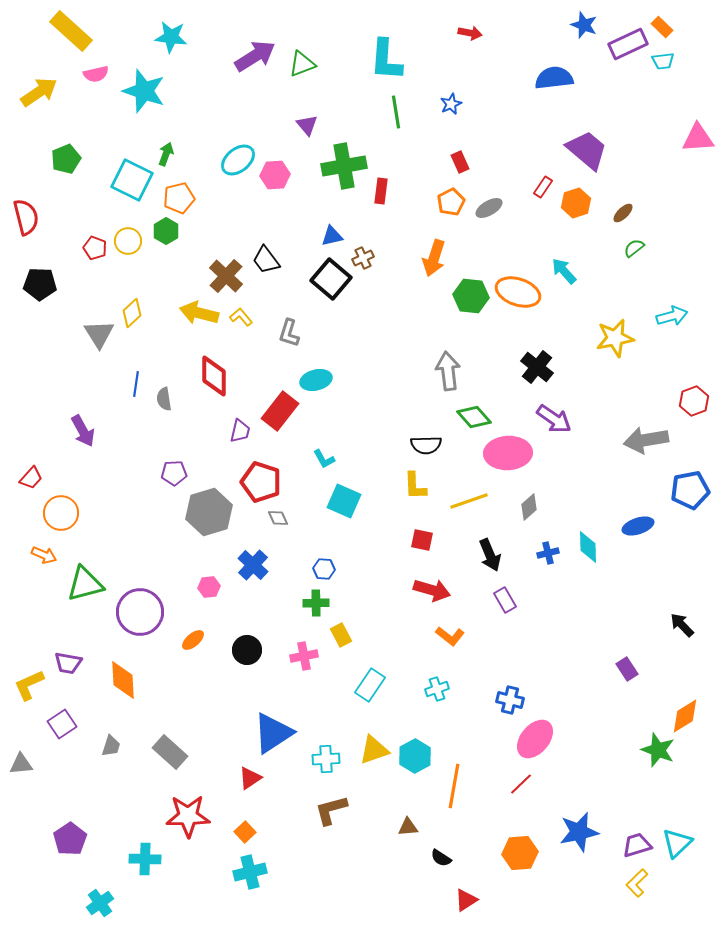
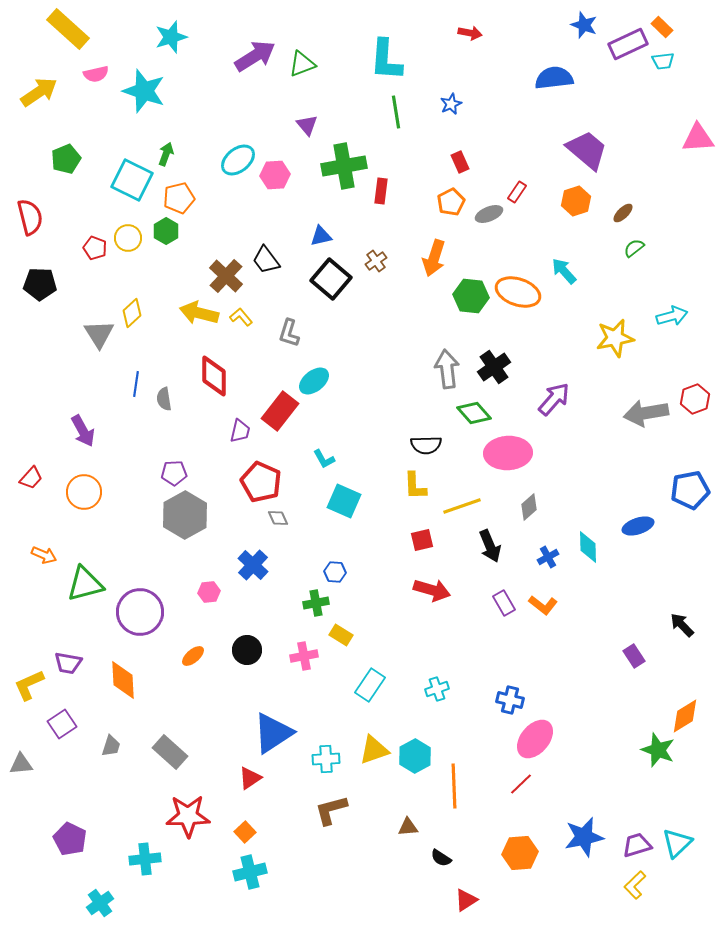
yellow rectangle at (71, 31): moved 3 px left, 2 px up
cyan star at (171, 37): rotated 24 degrees counterclockwise
red rectangle at (543, 187): moved 26 px left, 5 px down
orange hexagon at (576, 203): moved 2 px up
gray ellipse at (489, 208): moved 6 px down; rotated 8 degrees clockwise
red semicircle at (26, 217): moved 4 px right
blue triangle at (332, 236): moved 11 px left
yellow circle at (128, 241): moved 3 px up
brown cross at (363, 258): moved 13 px right, 3 px down; rotated 10 degrees counterclockwise
black cross at (537, 367): moved 43 px left; rotated 16 degrees clockwise
gray arrow at (448, 371): moved 1 px left, 2 px up
cyan ellipse at (316, 380): moved 2 px left, 1 px down; rotated 24 degrees counterclockwise
red hexagon at (694, 401): moved 1 px right, 2 px up
green diamond at (474, 417): moved 4 px up
purple arrow at (554, 419): moved 20 px up; rotated 84 degrees counterclockwise
gray arrow at (646, 440): moved 27 px up
red pentagon at (261, 482): rotated 6 degrees clockwise
yellow line at (469, 501): moved 7 px left, 5 px down
gray hexagon at (209, 512): moved 24 px left, 3 px down; rotated 12 degrees counterclockwise
orange circle at (61, 513): moved 23 px right, 21 px up
red square at (422, 540): rotated 25 degrees counterclockwise
blue cross at (548, 553): moved 4 px down; rotated 15 degrees counterclockwise
black arrow at (490, 555): moved 9 px up
blue hexagon at (324, 569): moved 11 px right, 3 px down
pink hexagon at (209, 587): moved 5 px down
purple rectangle at (505, 600): moved 1 px left, 3 px down
green cross at (316, 603): rotated 10 degrees counterclockwise
yellow rectangle at (341, 635): rotated 30 degrees counterclockwise
orange L-shape at (450, 636): moved 93 px right, 31 px up
orange ellipse at (193, 640): moved 16 px down
purple rectangle at (627, 669): moved 7 px right, 13 px up
orange line at (454, 786): rotated 12 degrees counterclockwise
blue star at (579, 832): moved 5 px right, 5 px down
purple pentagon at (70, 839): rotated 12 degrees counterclockwise
cyan cross at (145, 859): rotated 8 degrees counterclockwise
yellow L-shape at (637, 883): moved 2 px left, 2 px down
